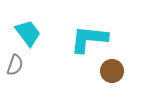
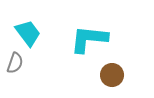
gray semicircle: moved 2 px up
brown circle: moved 4 px down
